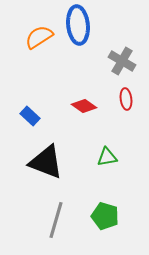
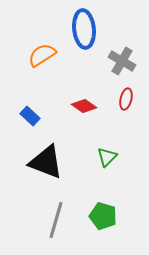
blue ellipse: moved 6 px right, 4 px down
orange semicircle: moved 3 px right, 18 px down
red ellipse: rotated 20 degrees clockwise
green triangle: rotated 35 degrees counterclockwise
green pentagon: moved 2 px left
